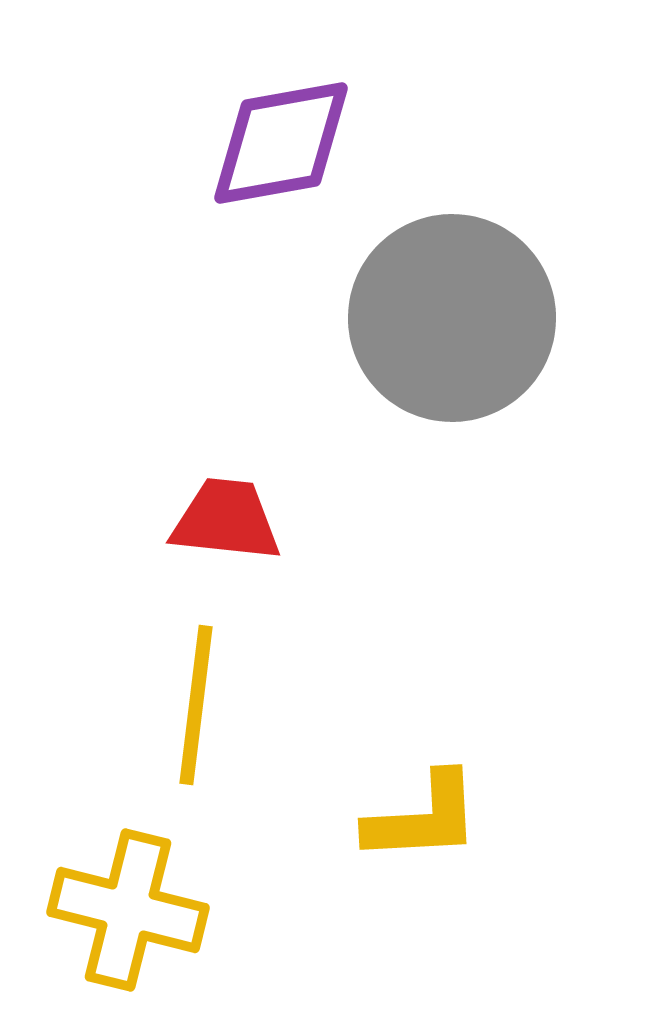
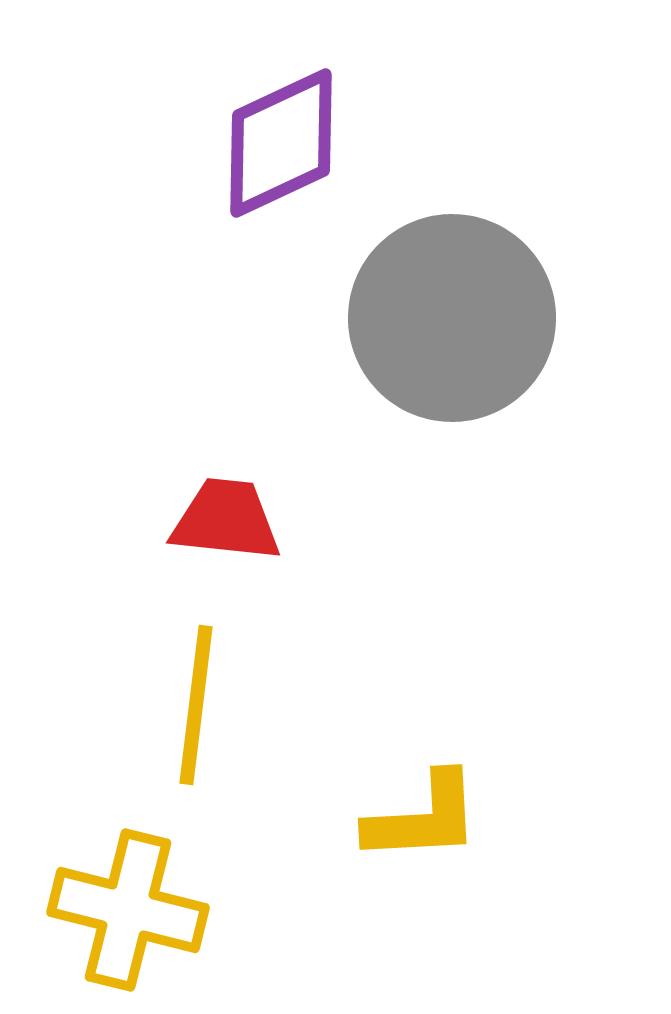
purple diamond: rotated 15 degrees counterclockwise
